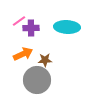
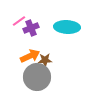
purple cross: rotated 21 degrees counterclockwise
orange arrow: moved 7 px right, 2 px down
gray circle: moved 3 px up
